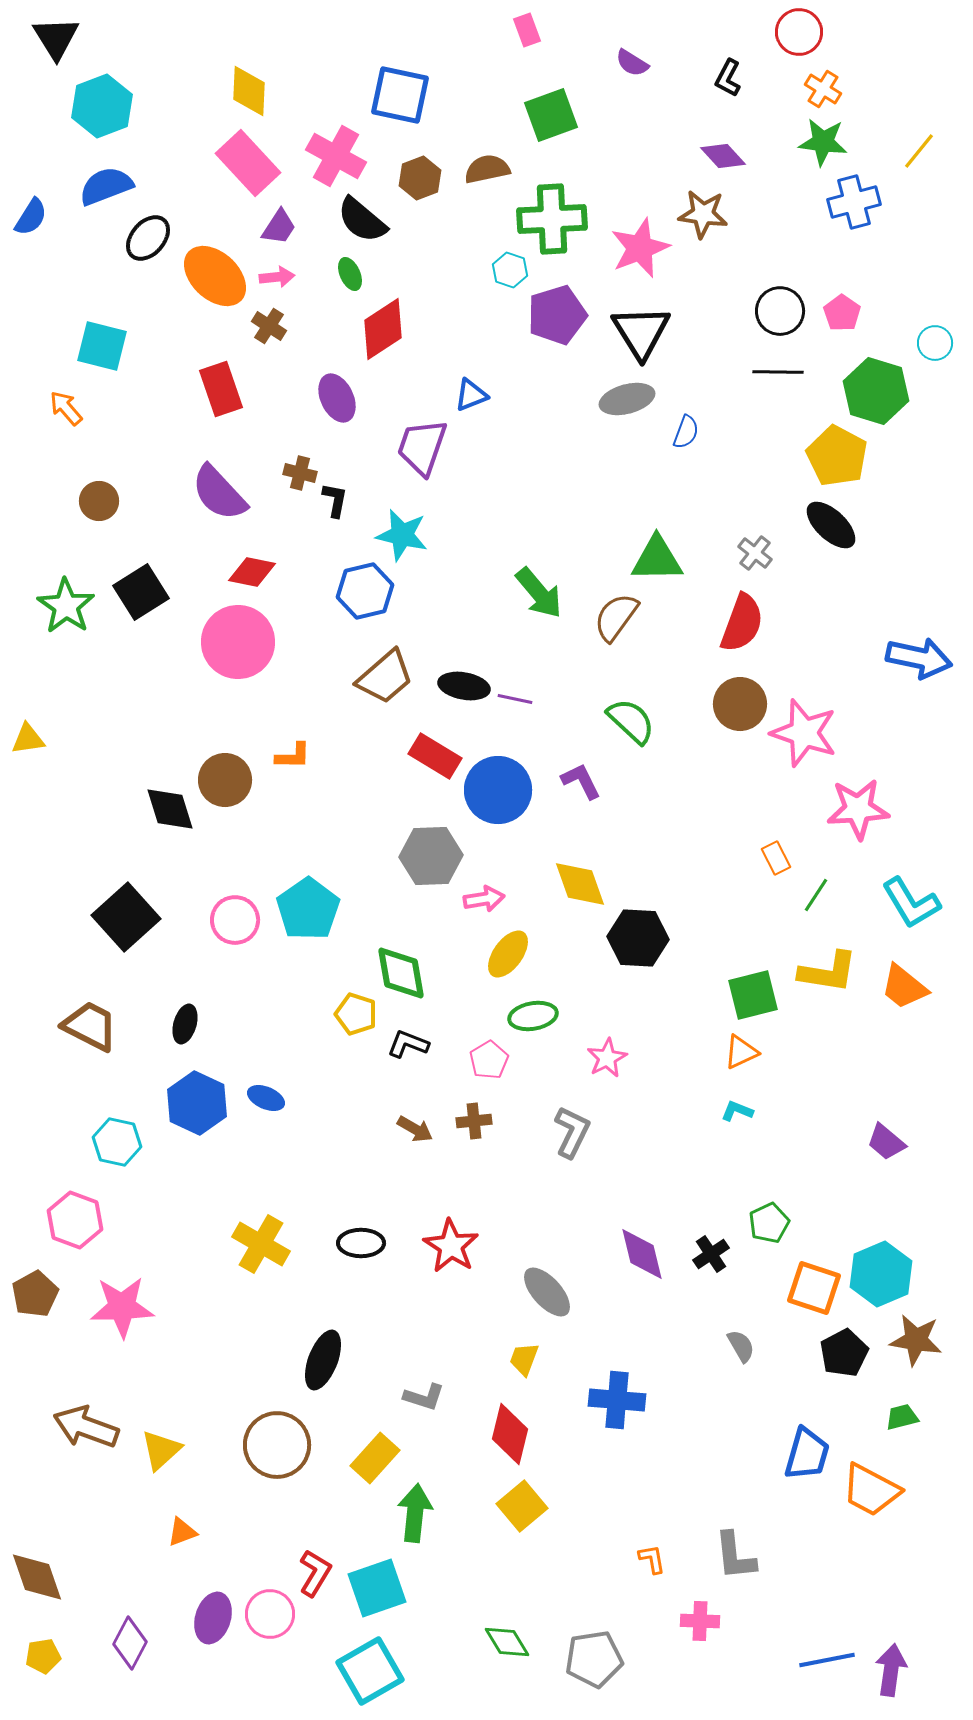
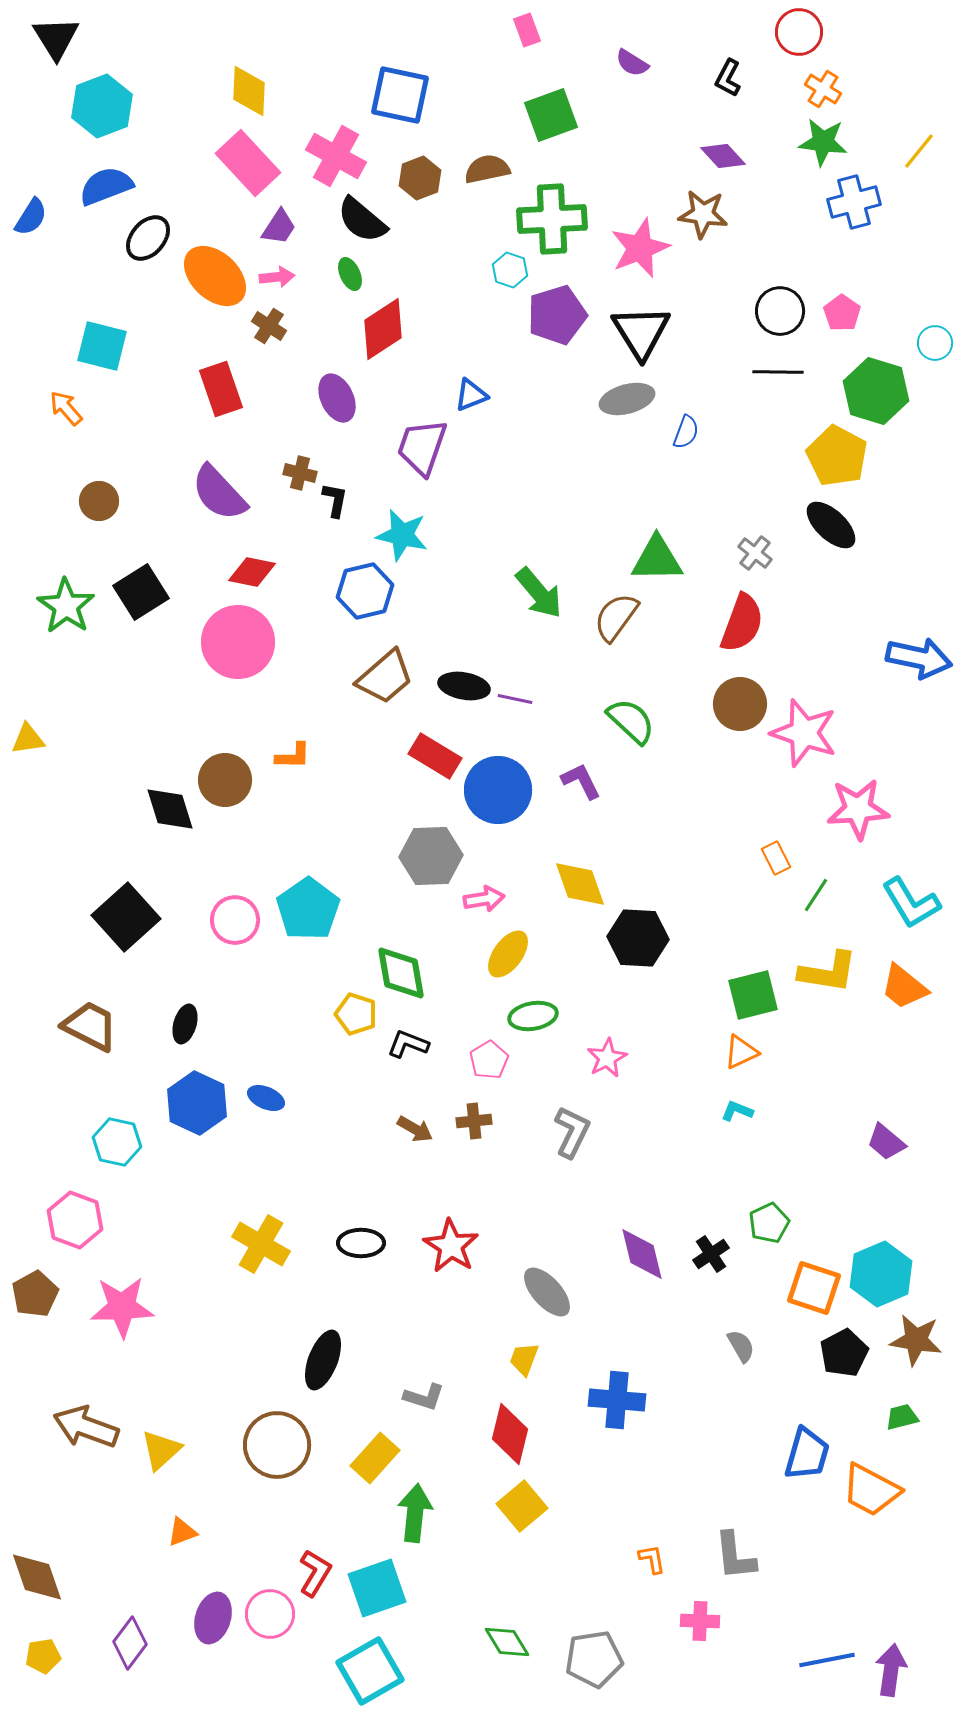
purple diamond at (130, 1643): rotated 9 degrees clockwise
